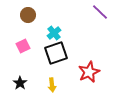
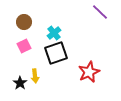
brown circle: moved 4 px left, 7 px down
pink square: moved 1 px right
yellow arrow: moved 17 px left, 9 px up
